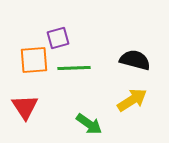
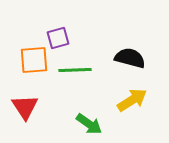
black semicircle: moved 5 px left, 2 px up
green line: moved 1 px right, 2 px down
